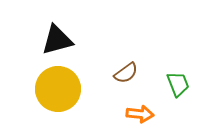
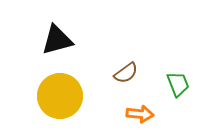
yellow circle: moved 2 px right, 7 px down
